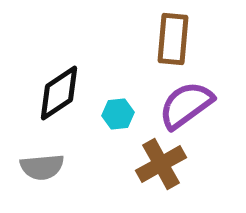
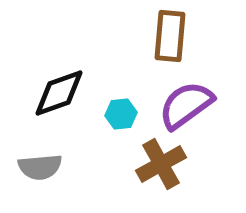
brown rectangle: moved 3 px left, 3 px up
black diamond: rotated 14 degrees clockwise
cyan hexagon: moved 3 px right
gray semicircle: moved 2 px left
